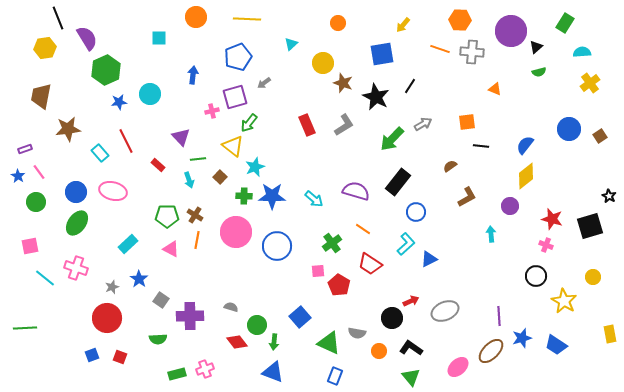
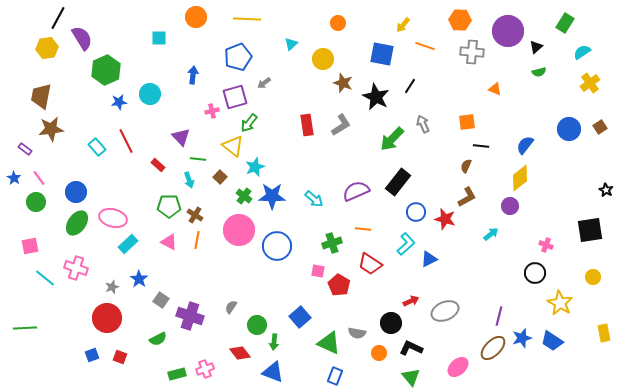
black line at (58, 18): rotated 50 degrees clockwise
purple circle at (511, 31): moved 3 px left
purple semicircle at (87, 38): moved 5 px left
yellow hexagon at (45, 48): moved 2 px right
orange line at (440, 49): moved 15 px left, 3 px up
cyan semicircle at (582, 52): rotated 30 degrees counterclockwise
blue square at (382, 54): rotated 20 degrees clockwise
yellow circle at (323, 63): moved 4 px up
gray arrow at (423, 124): rotated 84 degrees counterclockwise
red rectangle at (307, 125): rotated 15 degrees clockwise
gray L-shape at (344, 125): moved 3 px left
brown star at (68, 129): moved 17 px left
brown square at (600, 136): moved 9 px up
purple rectangle at (25, 149): rotated 56 degrees clockwise
cyan rectangle at (100, 153): moved 3 px left, 6 px up
green line at (198, 159): rotated 14 degrees clockwise
brown semicircle at (450, 166): moved 16 px right; rotated 32 degrees counterclockwise
pink line at (39, 172): moved 6 px down
blue star at (18, 176): moved 4 px left, 2 px down
yellow diamond at (526, 176): moved 6 px left, 2 px down
pink ellipse at (113, 191): moved 27 px down
purple semicircle at (356, 191): rotated 40 degrees counterclockwise
green cross at (244, 196): rotated 35 degrees clockwise
black star at (609, 196): moved 3 px left, 6 px up
green pentagon at (167, 216): moved 2 px right, 10 px up
red star at (552, 219): moved 107 px left
black square at (590, 226): moved 4 px down; rotated 8 degrees clockwise
orange line at (363, 229): rotated 28 degrees counterclockwise
pink circle at (236, 232): moved 3 px right, 2 px up
cyan arrow at (491, 234): rotated 56 degrees clockwise
green cross at (332, 243): rotated 18 degrees clockwise
pink triangle at (171, 249): moved 2 px left, 7 px up
pink square at (318, 271): rotated 16 degrees clockwise
black circle at (536, 276): moved 1 px left, 3 px up
yellow star at (564, 301): moved 4 px left, 2 px down
gray semicircle at (231, 307): rotated 72 degrees counterclockwise
purple cross at (190, 316): rotated 20 degrees clockwise
purple line at (499, 316): rotated 18 degrees clockwise
black circle at (392, 318): moved 1 px left, 5 px down
yellow rectangle at (610, 334): moved 6 px left, 1 px up
green semicircle at (158, 339): rotated 24 degrees counterclockwise
red diamond at (237, 342): moved 3 px right, 11 px down
blue trapezoid at (556, 345): moved 4 px left, 4 px up
black L-shape at (411, 348): rotated 10 degrees counterclockwise
orange circle at (379, 351): moved 2 px down
brown ellipse at (491, 351): moved 2 px right, 3 px up
